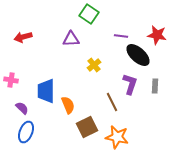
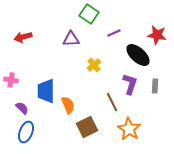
purple line: moved 7 px left, 3 px up; rotated 32 degrees counterclockwise
orange star: moved 12 px right, 8 px up; rotated 20 degrees clockwise
